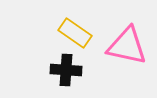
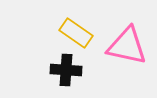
yellow rectangle: moved 1 px right
